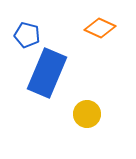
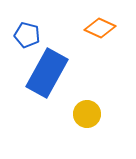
blue rectangle: rotated 6 degrees clockwise
